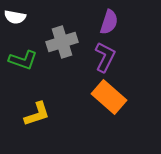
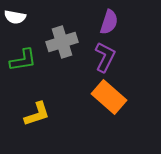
green L-shape: rotated 28 degrees counterclockwise
